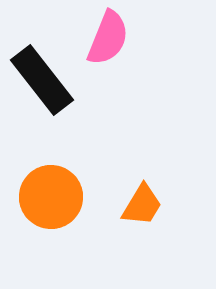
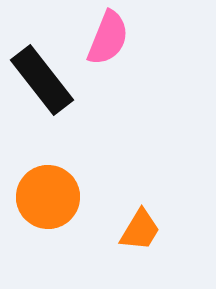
orange circle: moved 3 px left
orange trapezoid: moved 2 px left, 25 px down
